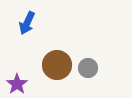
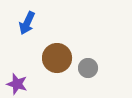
brown circle: moved 7 px up
purple star: rotated 20 degrees counterclockwise
